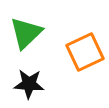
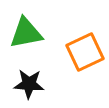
green triangle: rotated 33 degrees clockwise
